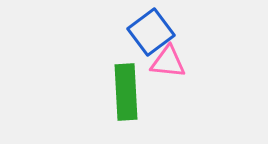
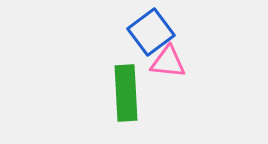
green rectangle: moved 1 px down
